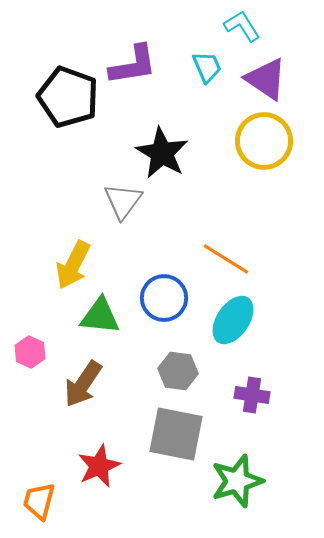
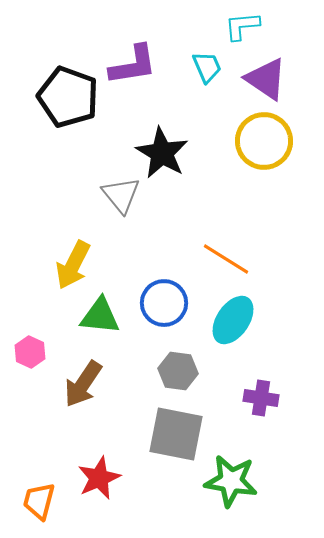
cyan L-shape: rotated 63 degrees counterclockwise
gray triangle: moved 2 px left, 6 px up; rotated 15 degrees counterclockwise
blue circle: moved 5 px down
purple cross: moved 9 px right, 3 px down
red star: moved 12 px down
green star: moved 6 px left; rotated 26 degrees clockwise
